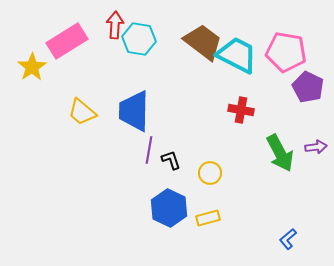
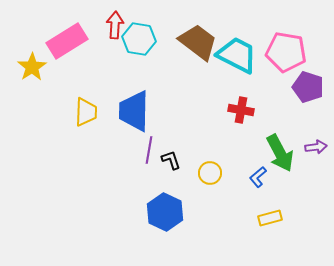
brown trapezoid: moved 5 px left
purple pentagon: rotated 8 degrees counterclockwise
yellow trapezoid: moved 4 px right; rotated 128 degrees counterclockwise
blue hexagon: moved 4 px left, 4 px down
yellow rectangle: moved 62 px right
blue L-shape: moved 30 px left, 62 px up
